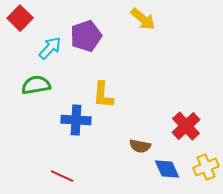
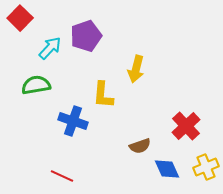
yellow arrow: moved 7 px left, 50 px down; rotated 64 degrees clockwise
blue cross: moved 3 px left, 1 px down; rotated 16 degrees clockwise
brown semicircle: rotated 30 degrees counterclockwise
